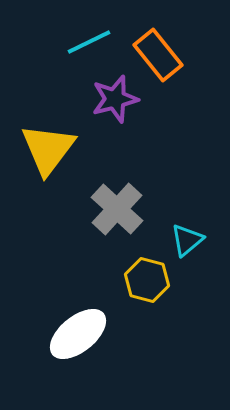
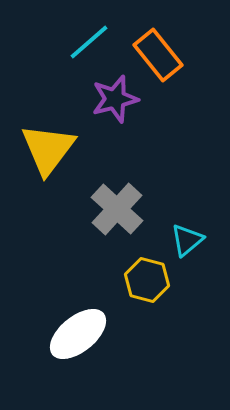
cyan line: rotated 15 degrees counterclockwise
